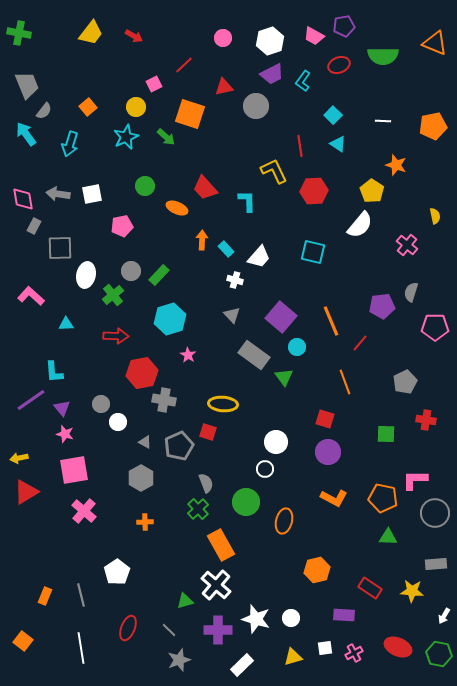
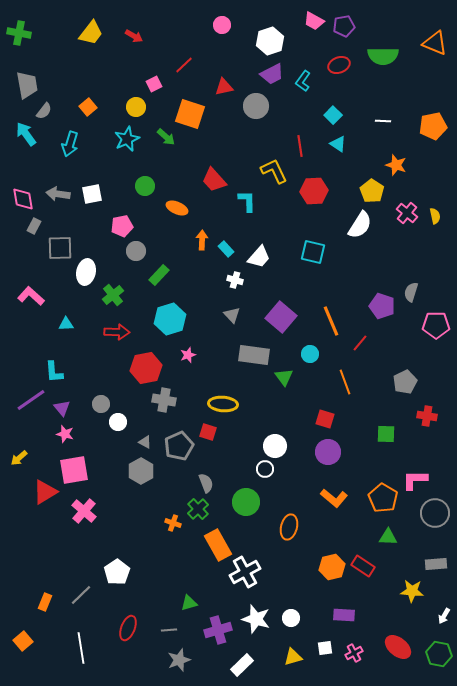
pink trapezoid at (314, 36): moved 15 px up
pink circle at (223, 38): moved 1 px left, 13 px up
gray trapezoid at (27, 85): rotated 12 degrees clockwise
cyan star at (126, 137): moved 1 px right, 2 px down
red trapezoid at (205, 188): moved 9 px right, 8 px up
white semicircle at (360, 225): rotated 8 degrees counterclockwise
pink cross at (407, 245): moved 32 px up
gray circle at (131, 271): moved 5 px right, 20 px up
white ellipse at (86, 275): moved 3 px up
purple pentagon at (382, 306): rotated 25 degrees clockwise
pink pentagon at (435, 327): moved 1 px right, 2 px up
red arrow at (116, 336): moved 1 px right, 4 px up
cyan circle at (297, 347): moved 13 px right, 7 px down
pink star at (188, 355): rotated 21 degrees clockwise
gray rectangle at (254, 355): rotated 28 degrees counterclockwise
red hexagon at (142, 373): moved 4 px right, 5 px up
red cross at (426, 420): moved 1 px right, 4 px up
white circle at (276, 442): moved 1 px left, 4 px down
yellow arrow at (19, 458): rotated 30 degrees counterclockwise
gray hexagon at (141, 478): moved 7 px up
red triangle at (26, 492): moved 19 px right
orange L-shape at (334, 498): rotated 12 degrees clockwise
orange pentagon at (383, 498): rotated 20 degrees clockwise
orange ellipse at (284, 521): moved 5 px right, 6 px down
orange cross at (145, 522): moved 28 px right, 1 px down; rotated 21 degrees clockwise
orange rectangle at (221, 545): moved 3 px left
orange hexagon at (317, 570): moved 15 px right, 3 px up
white cross at (216, 585): moved 29 px right, 13 px up; rotated 20 degrees clockwise
red rectangle at (370, 588): moved 7 px left, 22 px up
gray line at (81, 595): rotated 60 degrees clockwise
orange rectangle at (45, 596): moved 6 px down
green triangle at (185, 601): moved 4 px right, 2 px down
gray line at (169, 630): rotated 49 degrees counterclockwise
purple cross at (218, 630): rotated 16 degrees counterclockwise
orange square at (23, 641): rotated 12 degrees clockwise
red ellipse at (398, 647): rotated 16 degrees clockwise
